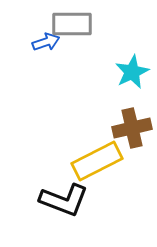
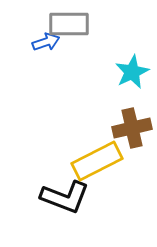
gray rectangle: moved 3 px left
black L-shape: moved 1 px right, 3 px up
